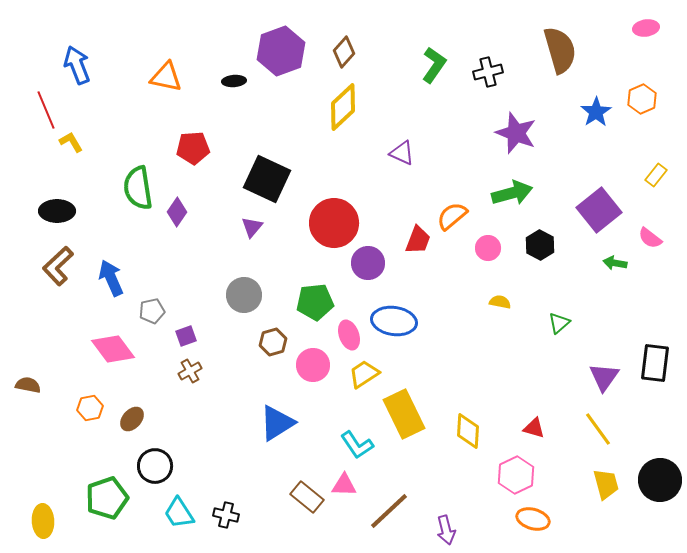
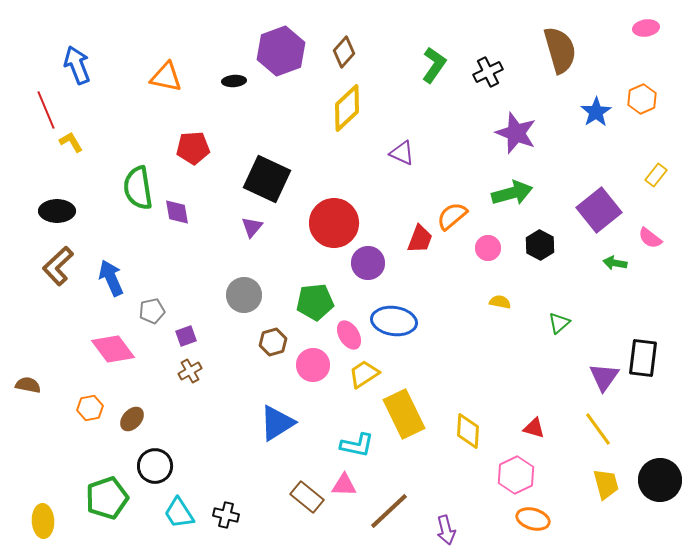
black cross at (488, 72): rotated 12 degrees counterclockwise
yellow diamond at (343, 107): moved 4 px right, 1 px down
purple diamond at (177, 212): rotated 44 degrees counterclockwise
red trapezoid at (418, 240): moved 2 px right, 1 px up
pink ellipse at (349, 335): rotated 12 degrees counterclockwise
black rectangle at (655, 363): moved 12 px left, 5 px up
cyan L-shape at (357, 445): rotated 44 degrees counterclockwise
